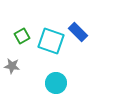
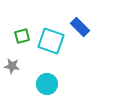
blue rectangle: moved 2 px right, 5 px up
green square: rotated 14 degrees clockwise
cyan circle: moved 9 px left, 1 px down
